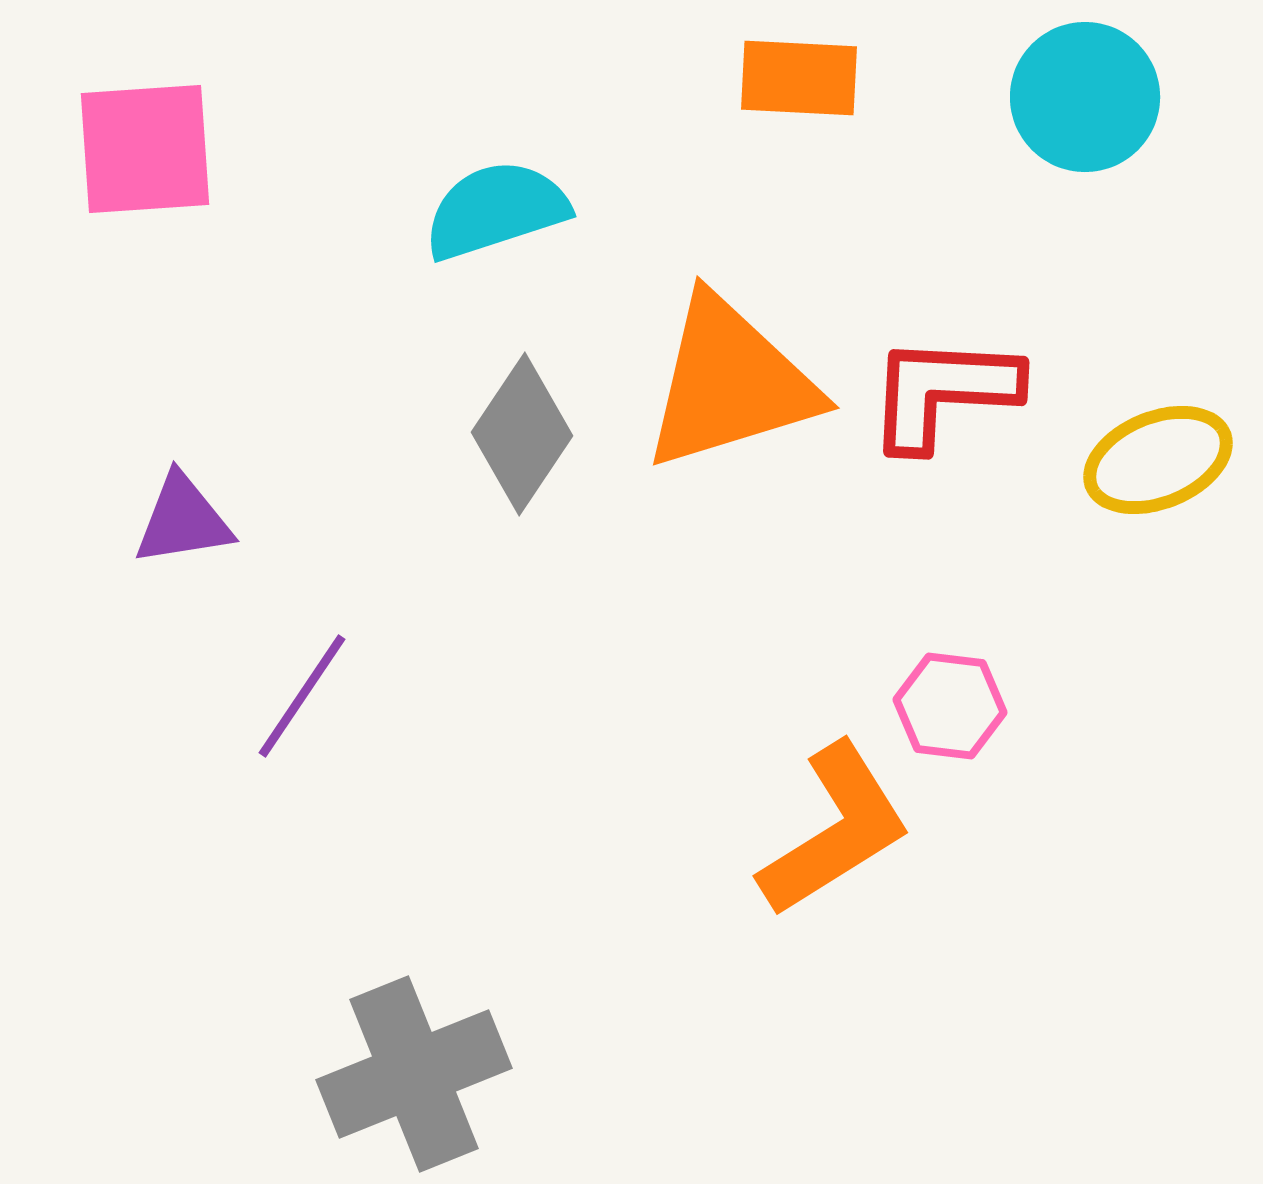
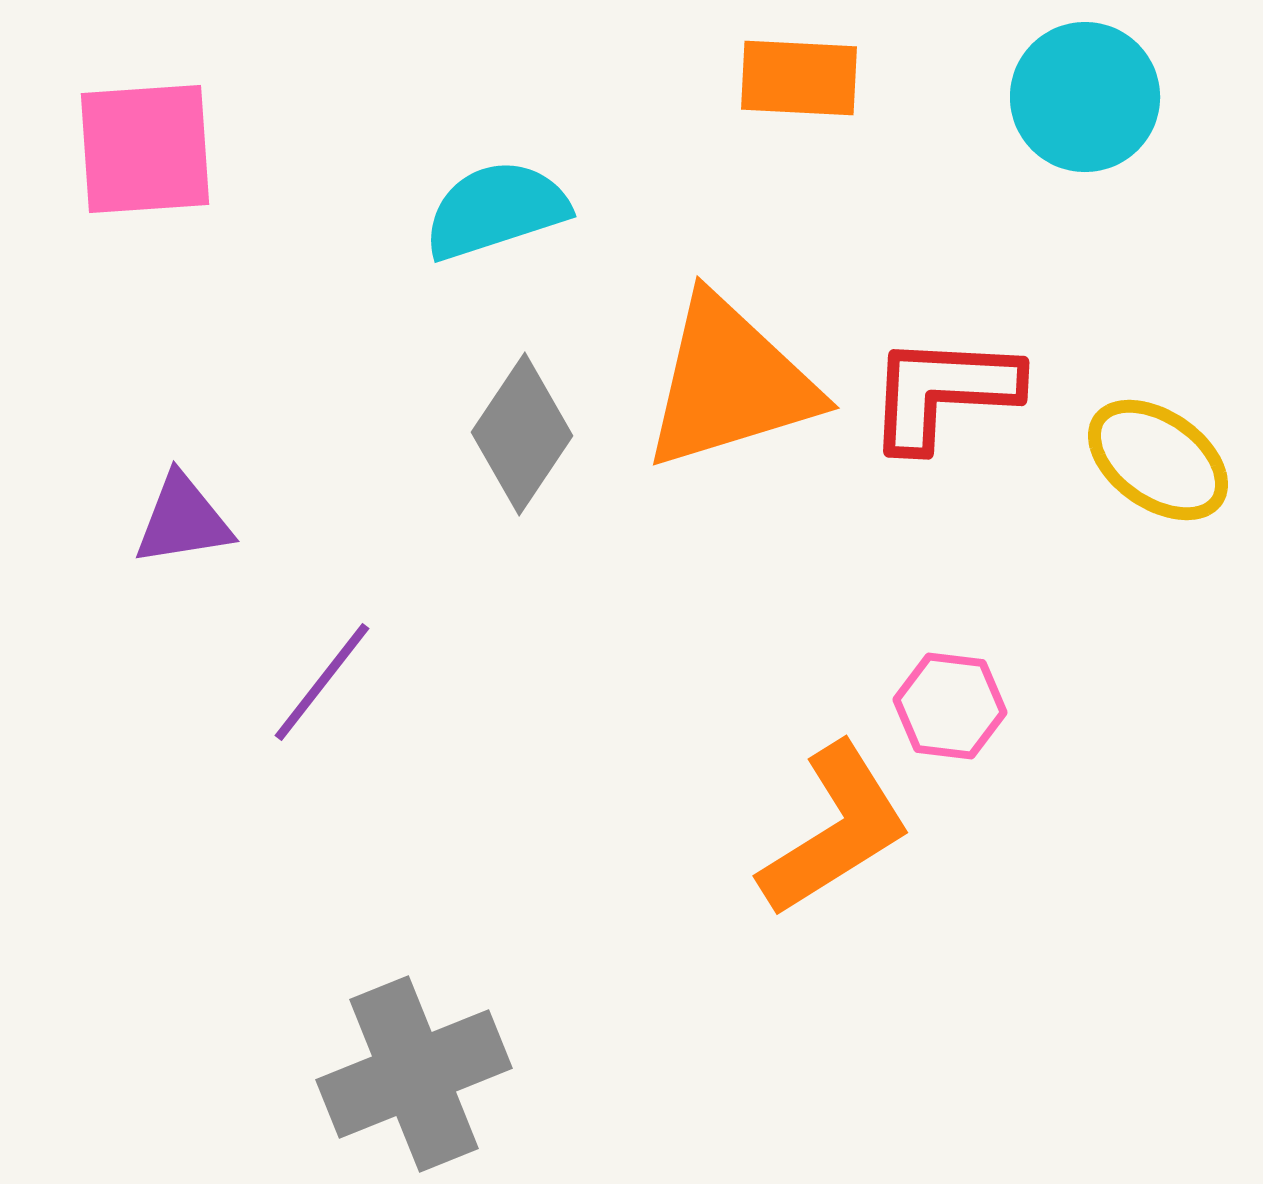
yellow ellipse: rotated 57 degrees clockwise
purple line: moved 20 px right, 14 px up; rotated 4 degrees clockwise
